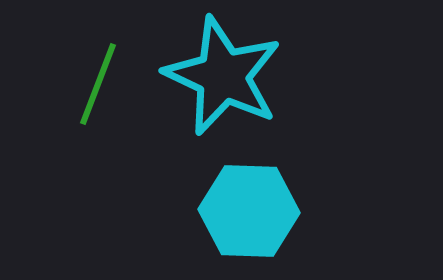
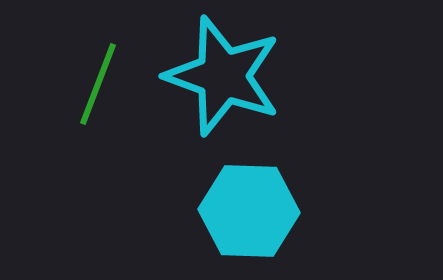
cyan star: rotated 5 degrees counterclockwise
